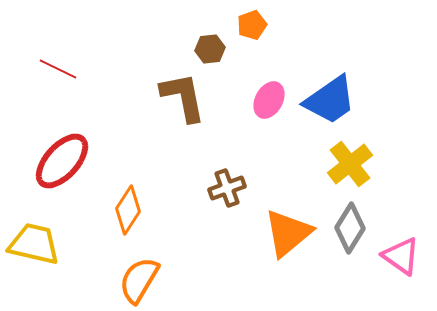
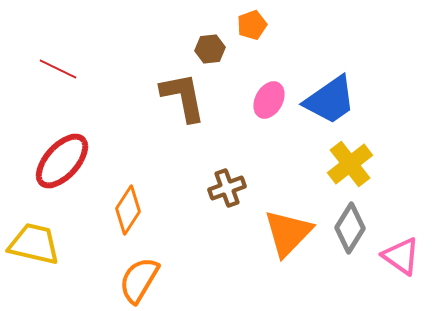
orange triangle: rotated 6 degrees counterclockwise
